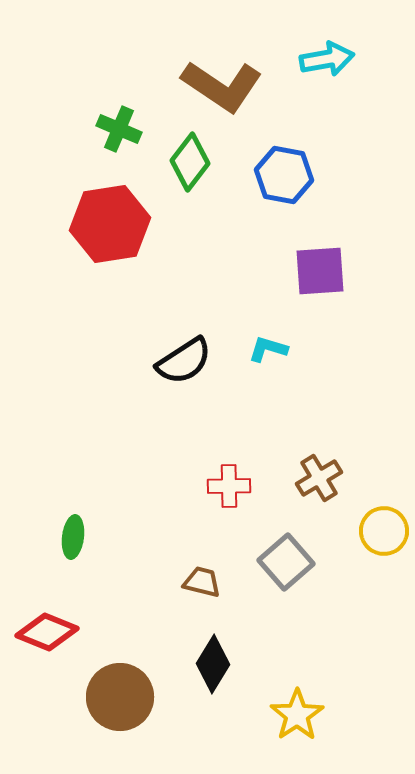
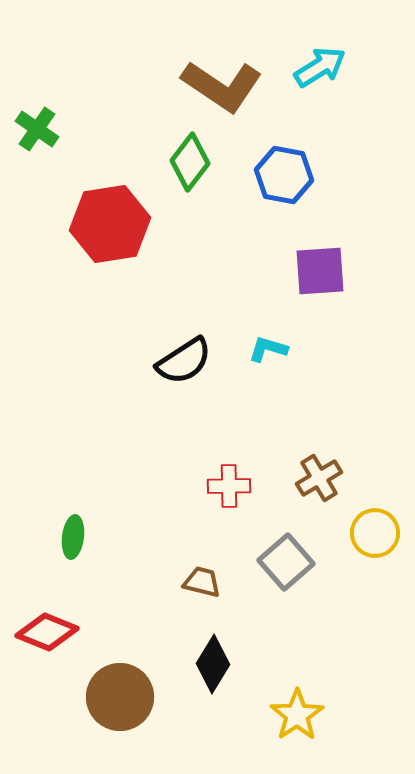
cyan arrow: moved 7 px left, 8 px down; rotated 22 degrees counterclockwise
green cross: moved 82 px left; rotated 12 degrees clockwise
yellow circle: moved 9 px left, 2 px down
